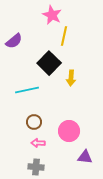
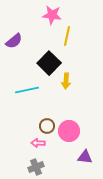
pink star: rotated 18 degrees counterclockwise
yellow line: moved 3 px right
yellow arrow: moved 5 px left, 3 px down
brown circle: moved 13 px right, 4 px down
gray cross: rotated 28 degrees counterclockwise
